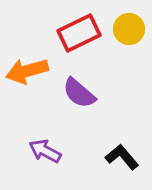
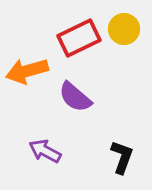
yellow circle: moved 5 px left
red rectangle: moved 5 px down
purple semicircle: moved 4 px left, 4 px down
black L-shape: rotated 60 degrees clockwise
